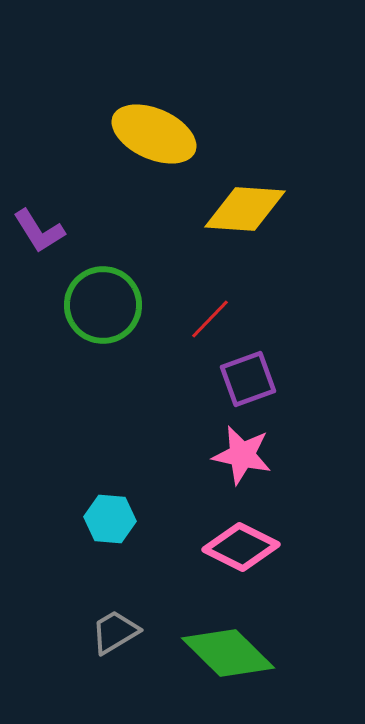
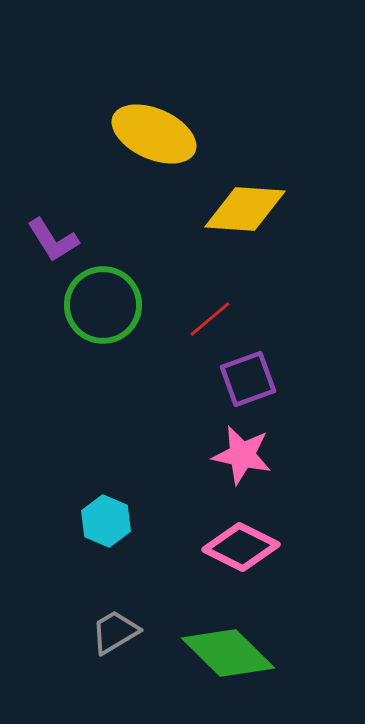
purple L-shape: moved 14 px right, 9 px down
red line: rotated 6 degrees clockwise
cyan hexagon: moved 4 px left, 2 px down; rotated 18 degrees clockwise
